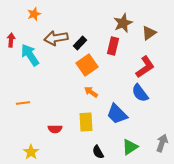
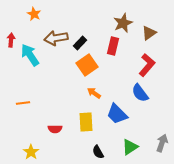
orange star: rotated 24 degrees counterclockwise
red L-shape: moved 2 px right, 2 px up; rotated 15 degrees counterclockwise
orange arrow: moved 3 px right, 1 px down
